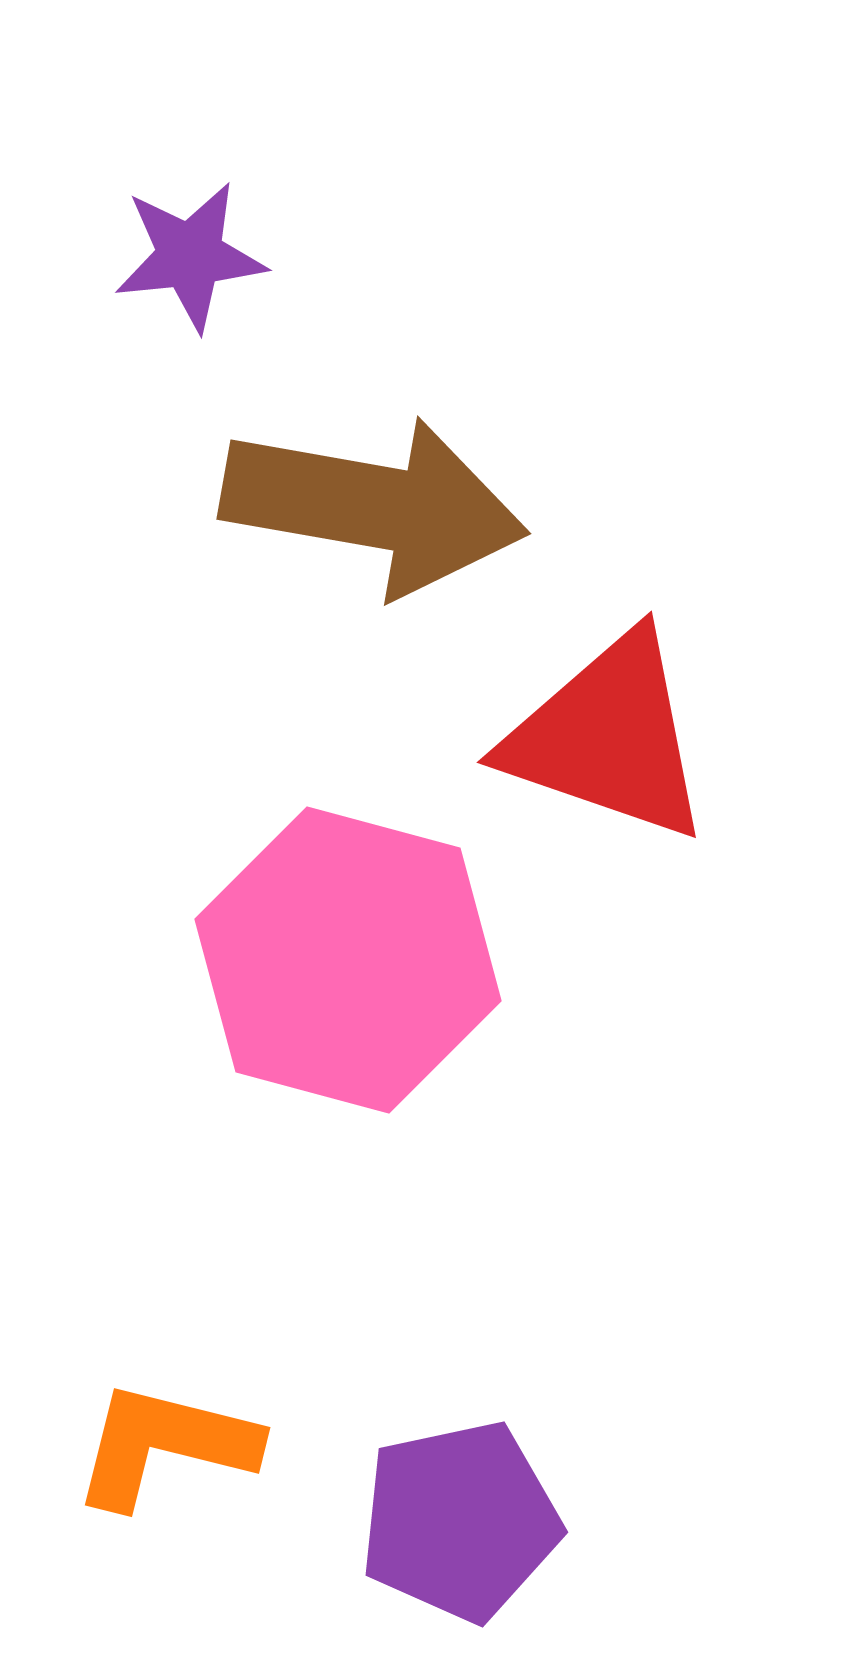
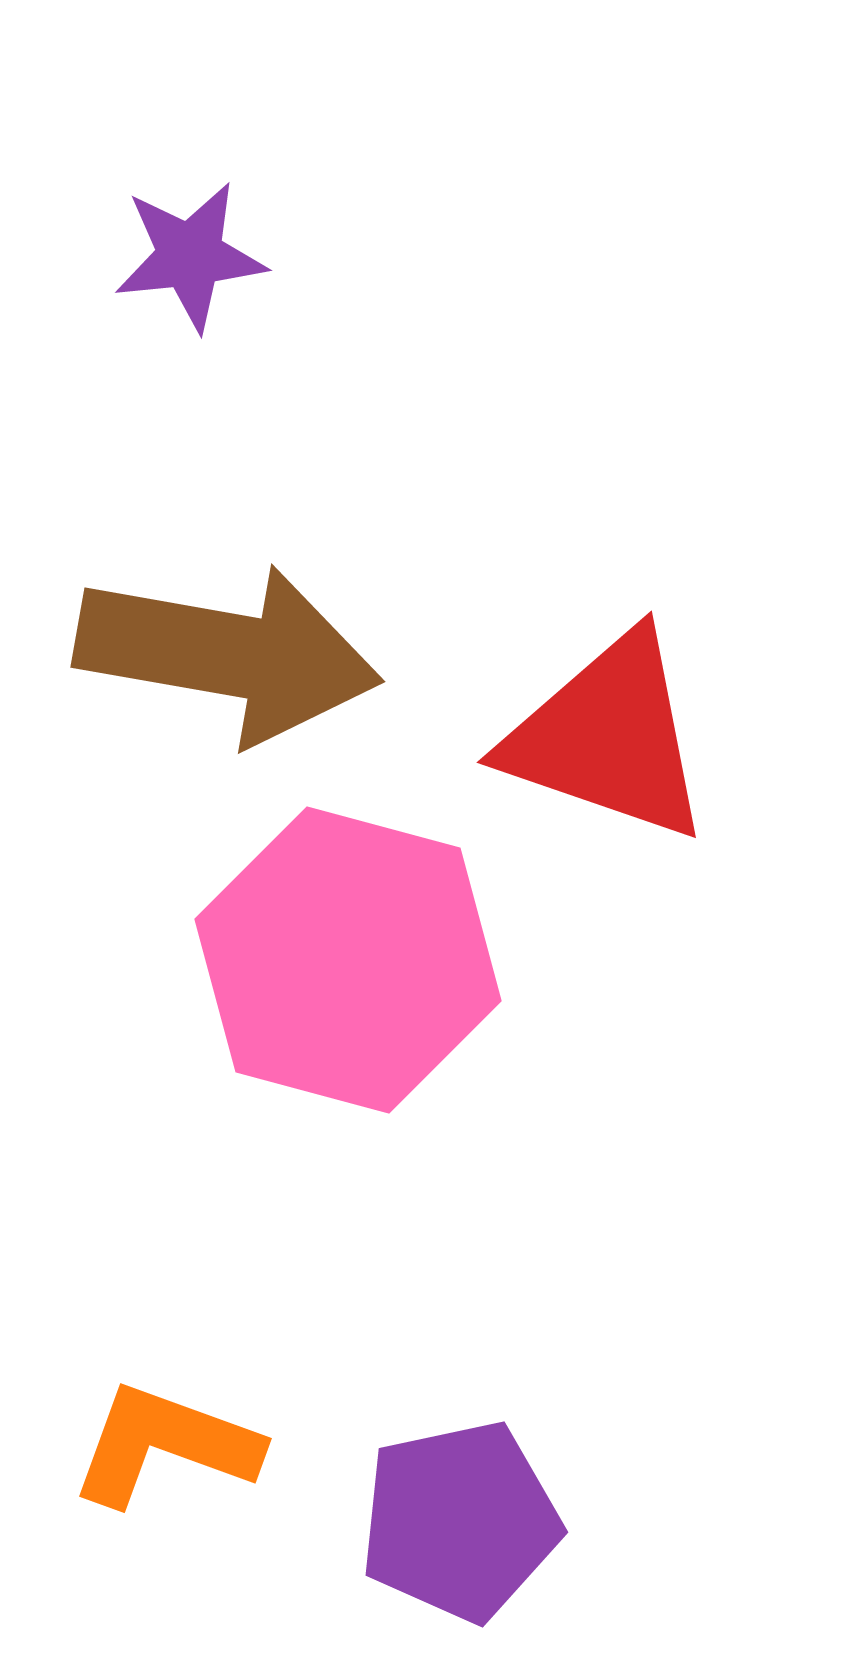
brown arrow: moved 146 px left, 148 px down
orange L-shape: rotated 6 degrees clockwise
